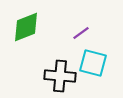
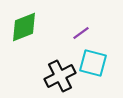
green diamond: moved 2 px left
black cross: rotated 32 degrees counterclockwise
